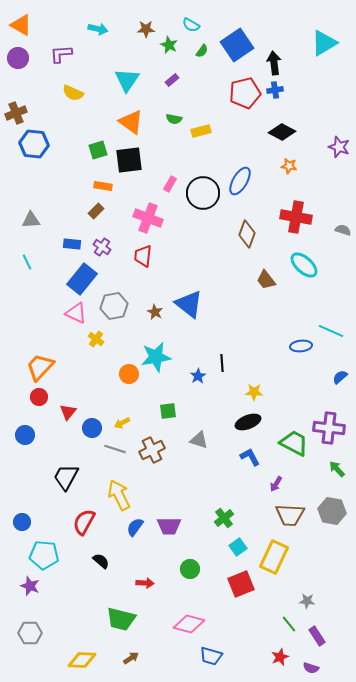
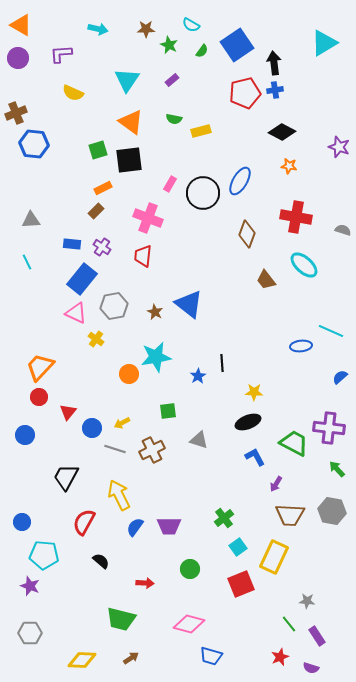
orange rectangle at (103, 186): moved 2 px down; rotated 36 degrees counterclockwise
blue L-shape at (250, 457): moved 5 px right
